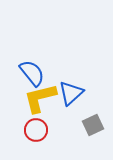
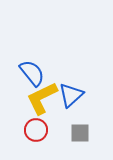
blue triangle: moved 2 px down
yellow L-shape: moved 2 px right; rotated 12 degrees counterclockwise
gray square: moved 13 px left, 8 px down; rotated 25 degrees clockwise
